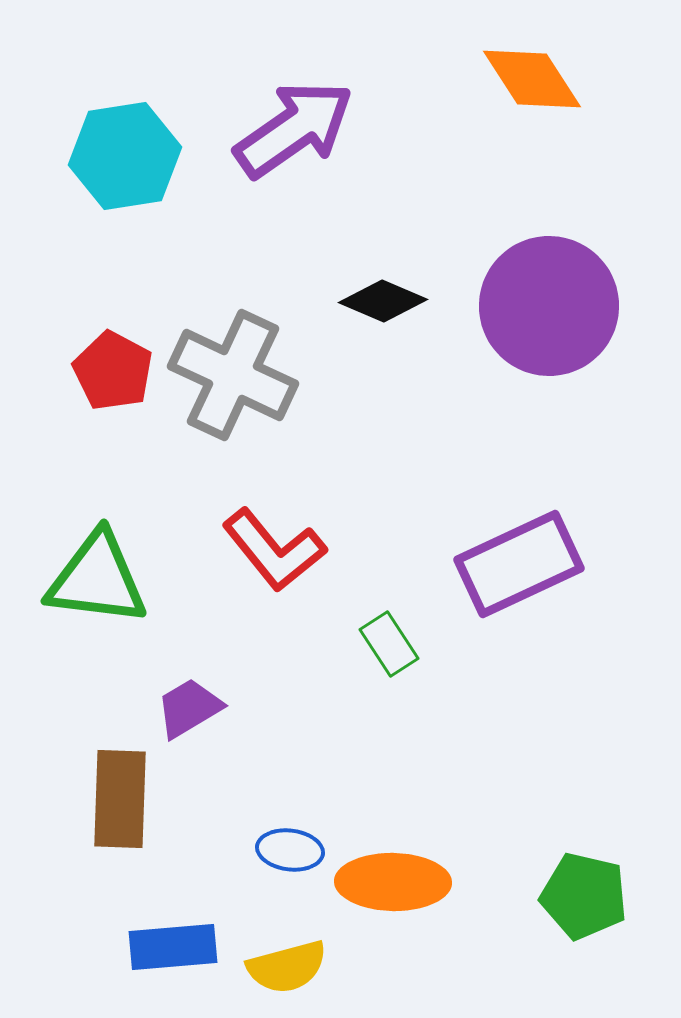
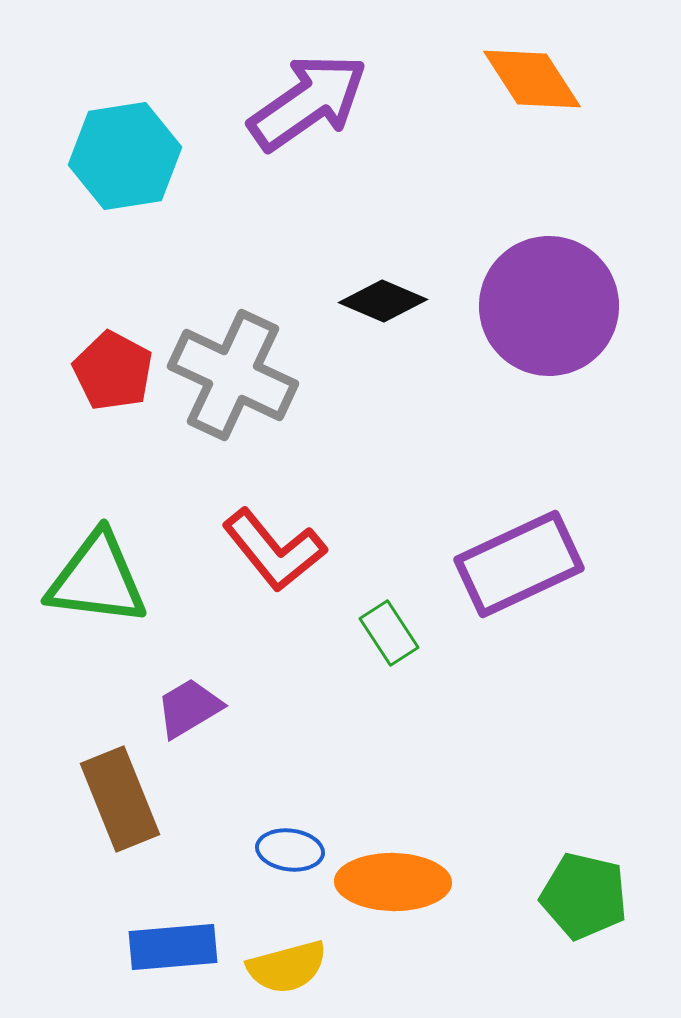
purple arrow: moved 14 px right, 27 px up
green rectangle: moved 11 px up
brown rectangle: rotated 24 degrees counterclockwise
